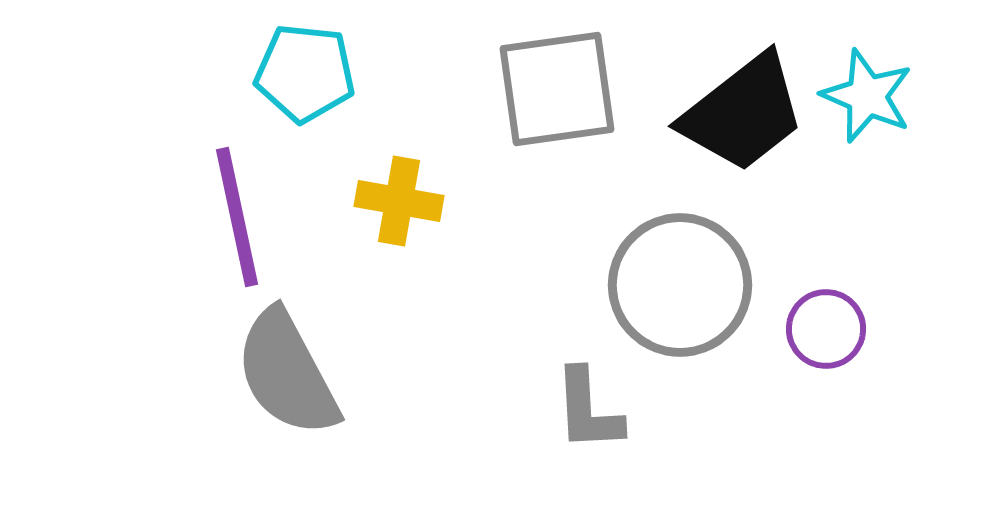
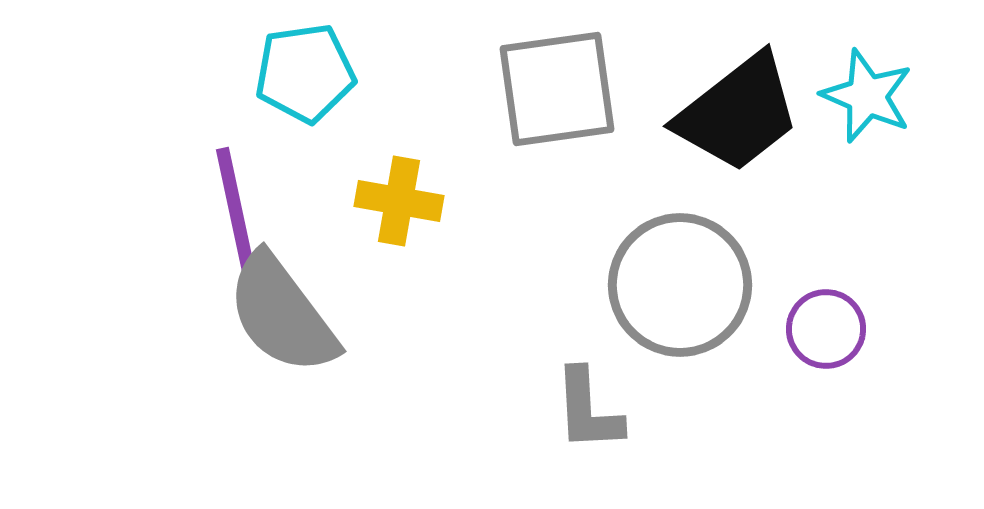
cyan pentagon: rotated 14 degrees counterclockwise
black trapezoid: moved 5 px left
gray semicircle: moved 5 px left, 59 px up; rotated 9 degrees counterclockwise
